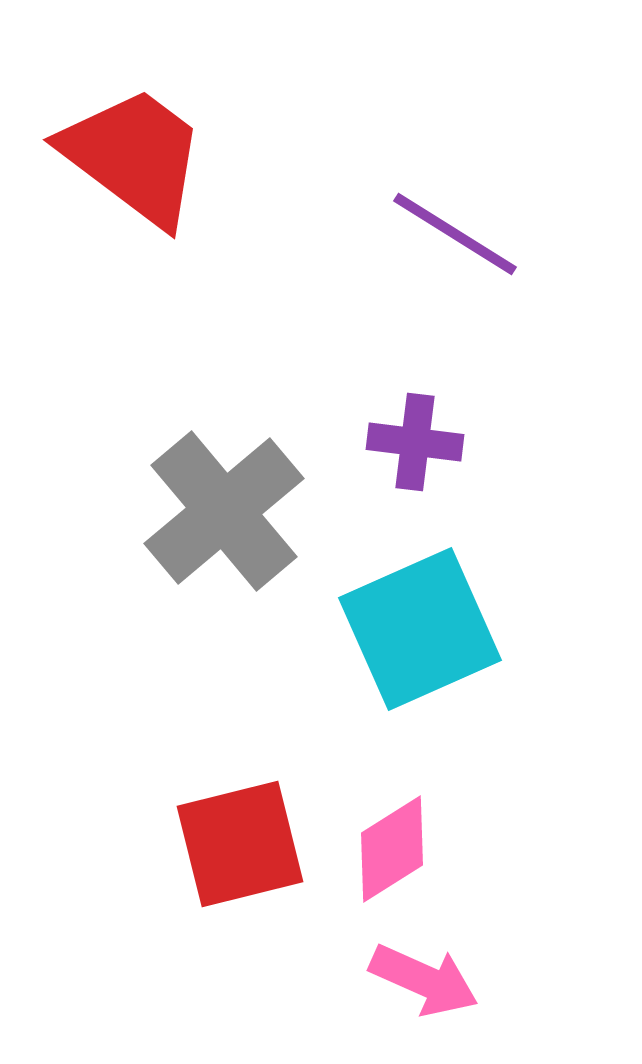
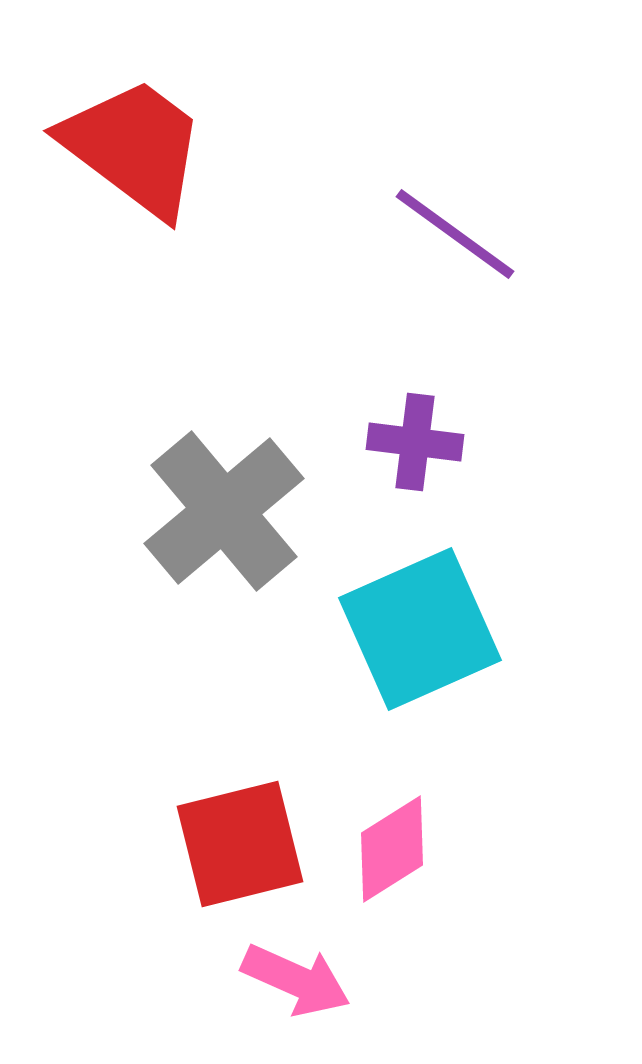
red trapezoid: moved 9 px up
purple line: rotated 4 degrees clockwise
pink arrow: moved 128 px left
